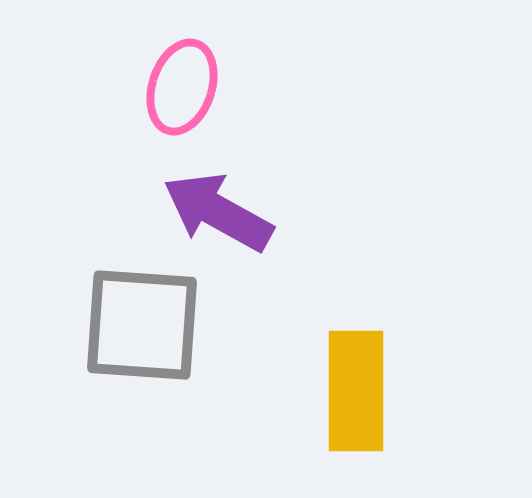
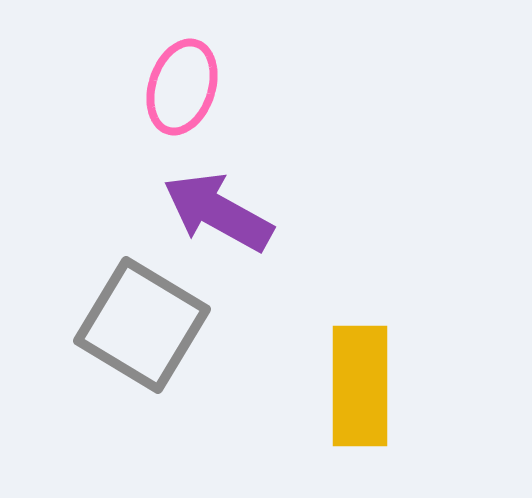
gray square: rotated 27 degrees clockwise
yellow rectangle: moved 4 px right, 5 px up
